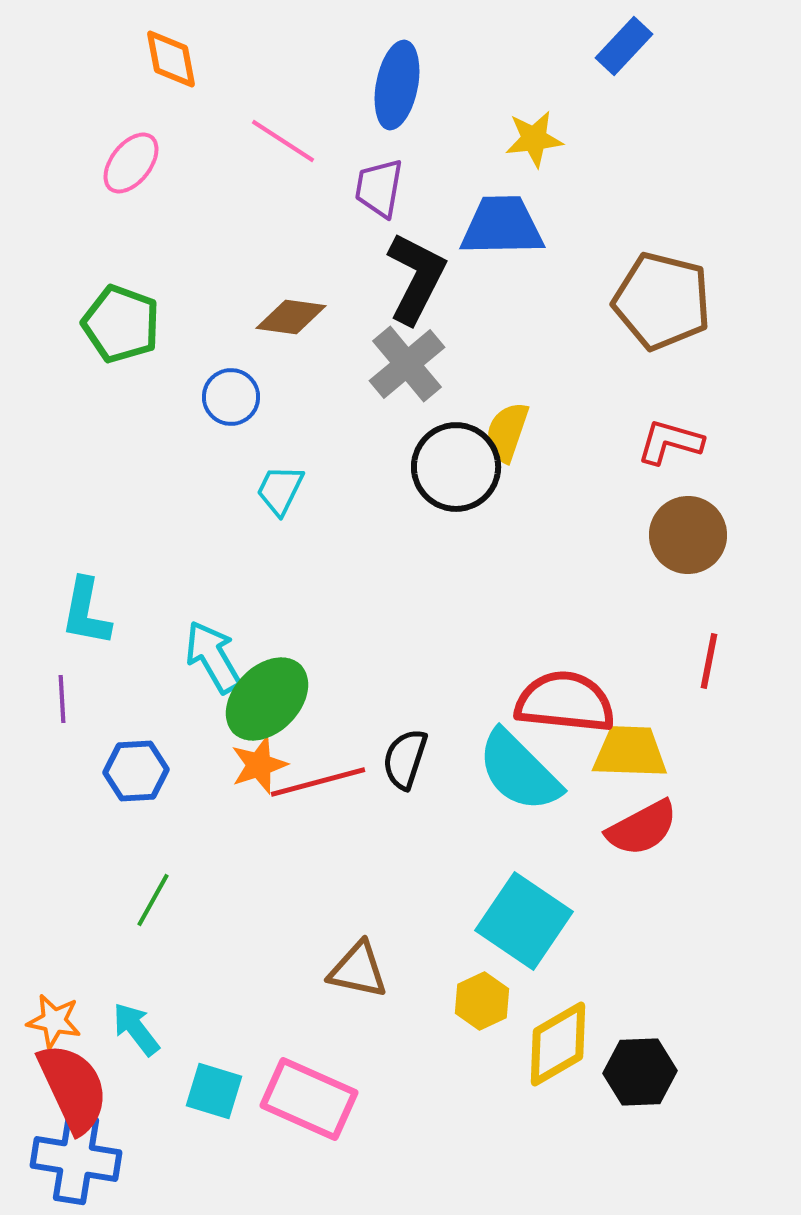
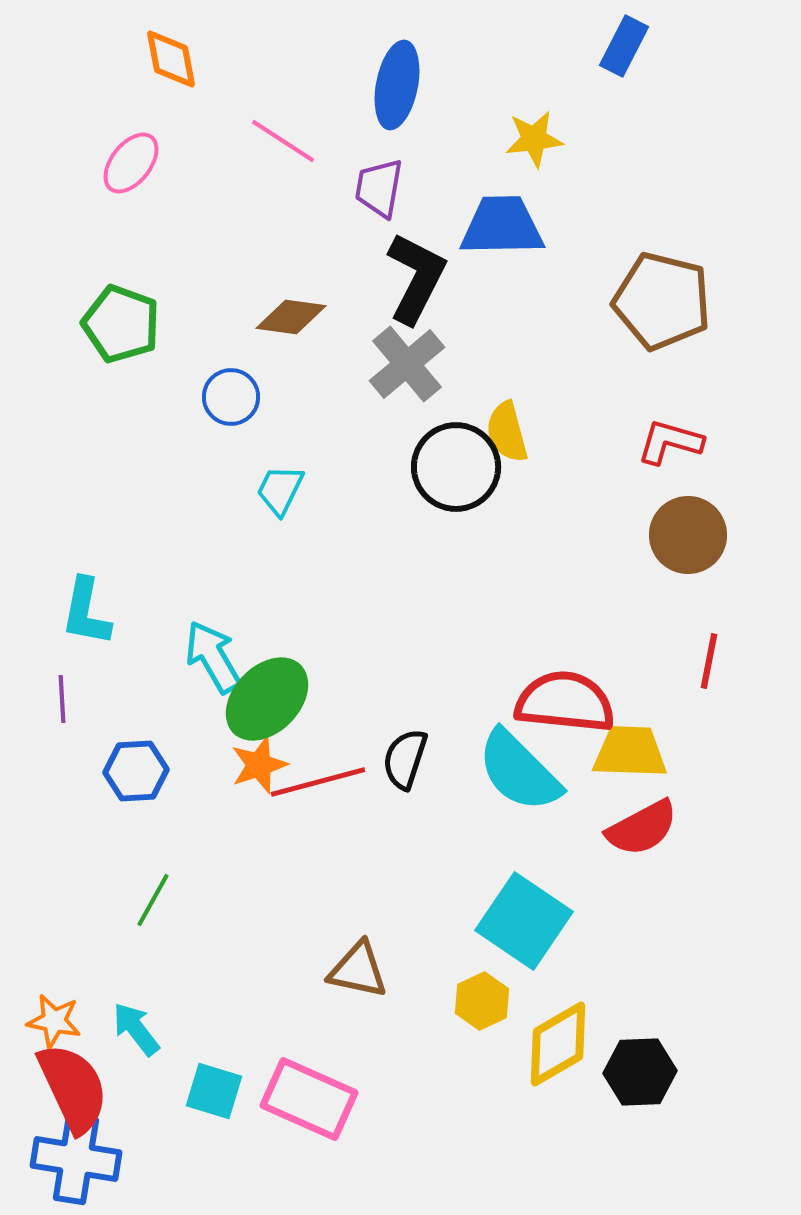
blue rectangle at (624, 46): rotated 16 degrees counterclockwise
yellow semicircle at (507, 432): rotated 34 degrees counterclockwise
